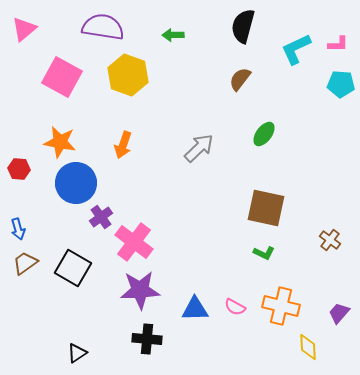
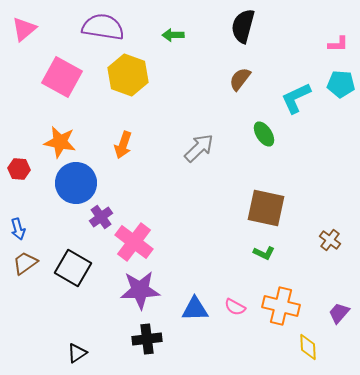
cyan L-shape: moved 49 px down
green ellipse: rotated 70 degrees counterclockwise
black cross: rotated 12 degrees counterclockwise
